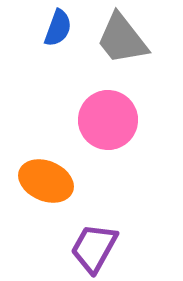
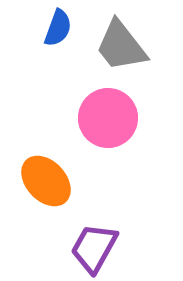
gray trapezoid: moved 1 px left, 7 px down
pink circle: moved 2 px up
orange ellipse: rotated 24 degrees clockwise
